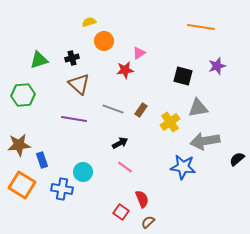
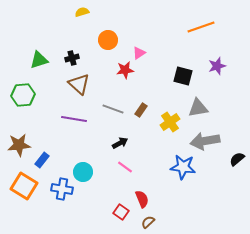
yellow semicircle: moved 7 px left, 10 px up
orange line: rotated 28 degrees counterclockwise
orange circle: moved 4 px right, 1 px up
blue rectangle: rotated 56 degrees clockwise
orange square: moved 2 px right, 1 px down
